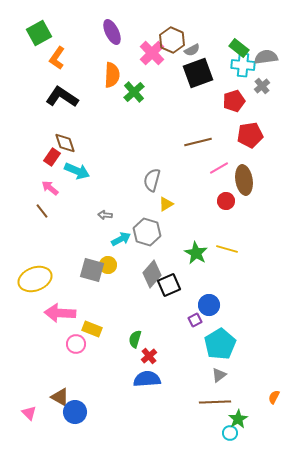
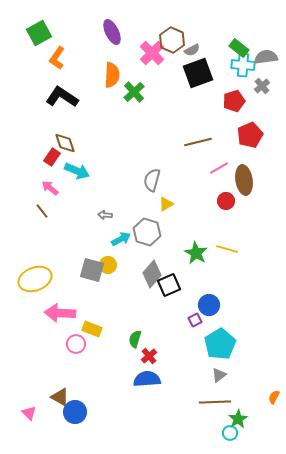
red pentagon at (250, 135): rotated 15 degrees counterclockwise
